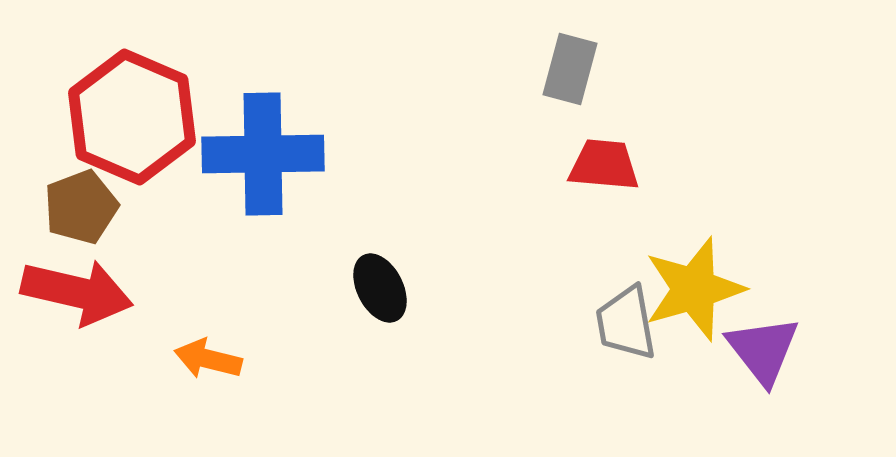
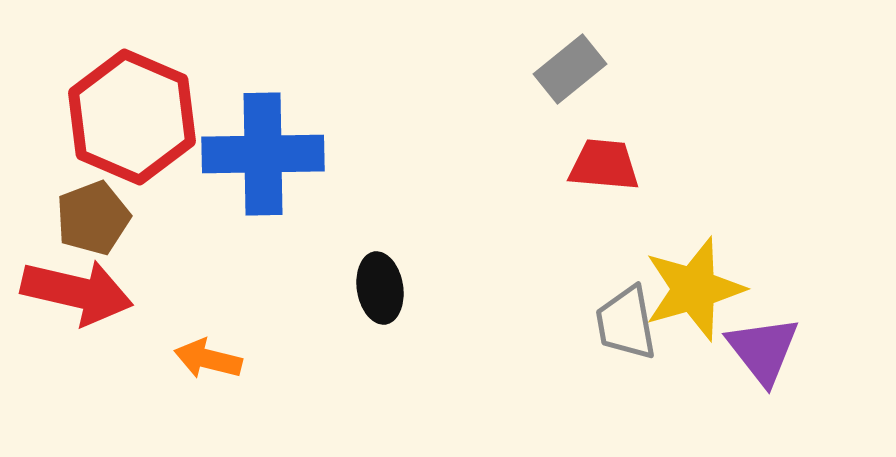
gray rectangle: rotated 36 degrees clockwise
brown pentagon: moved 12 px right, 11 px down
black ellipse: rotated 18 degrees clockwise
